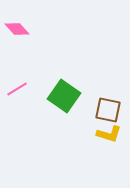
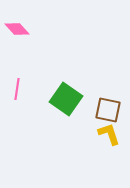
pink line: rotated 50 degrees counterclockwise
green square: moved 2 px right, 3 px down
yellow L-shape: rotated 125 degrees counterclockwise
